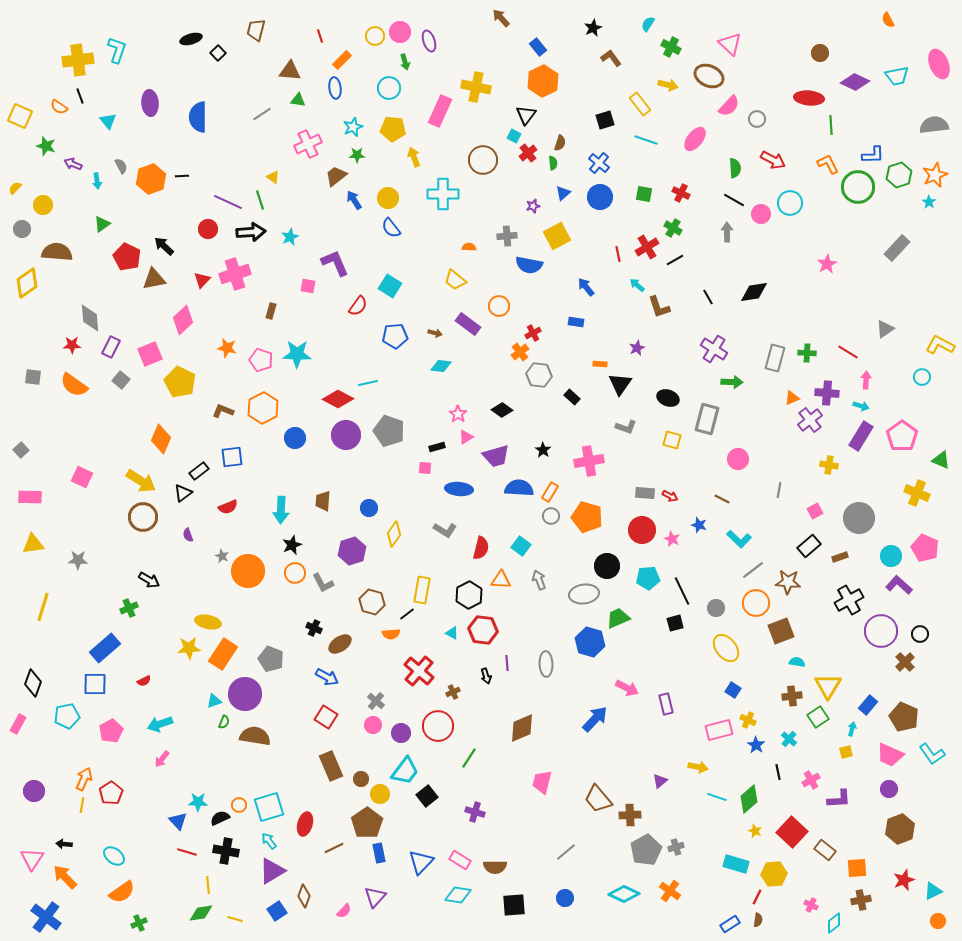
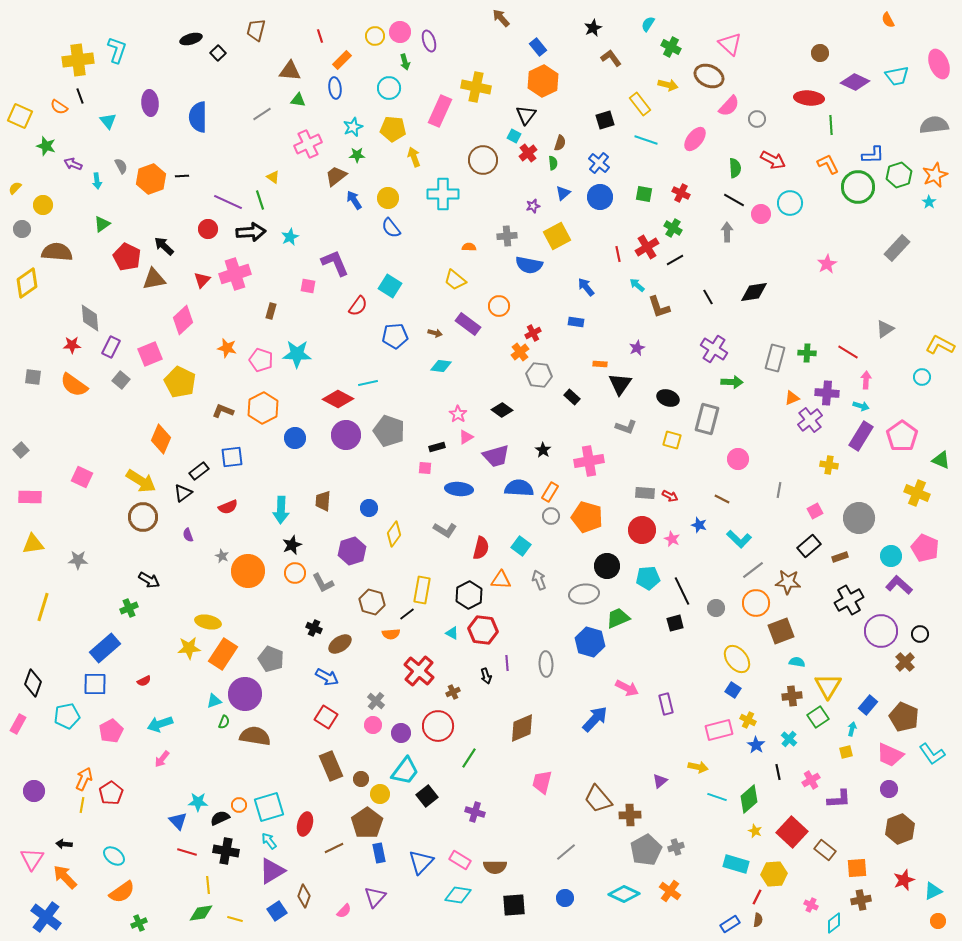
yellow ellipse at (726, 648): moved 11 px right, 11 px down
